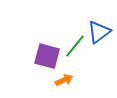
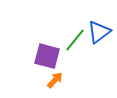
green line: moved 6 px up
orange arrow: moved 9 px left; rotated 24 degrees counterclockwise
